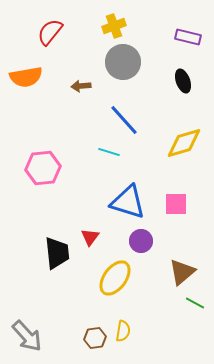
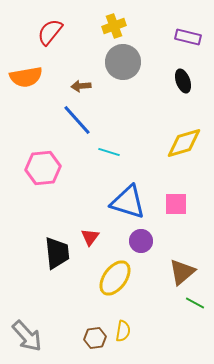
blue line: moved 47 px left
